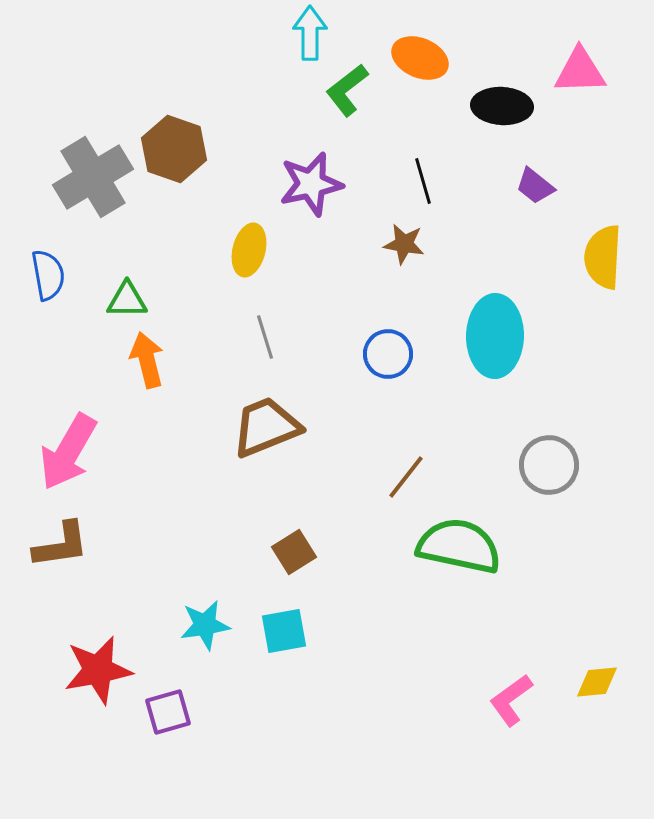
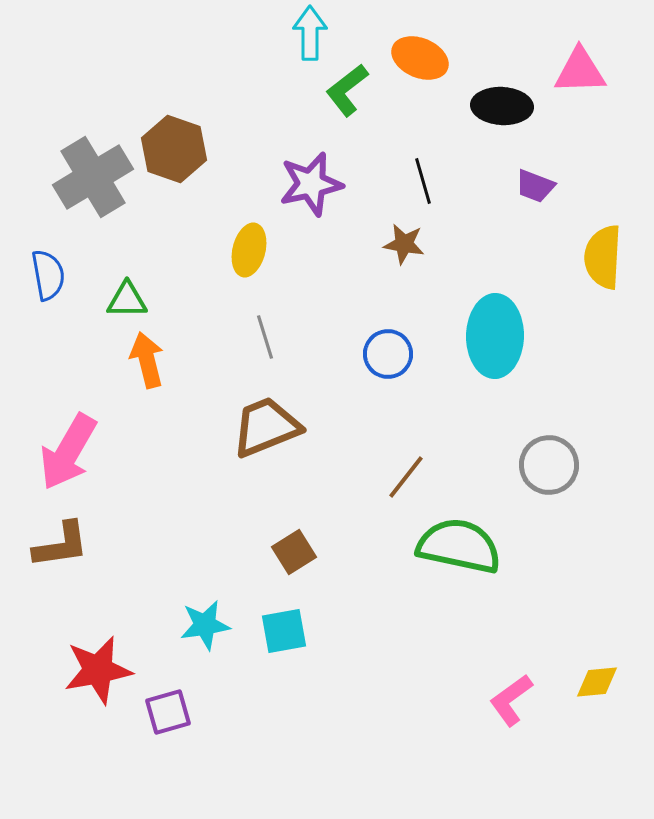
purple trapezoid: rotated 18 degrees counterclockwise
